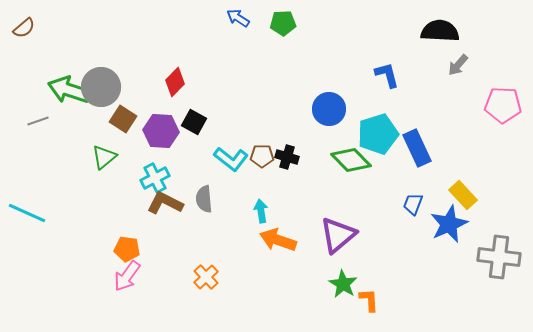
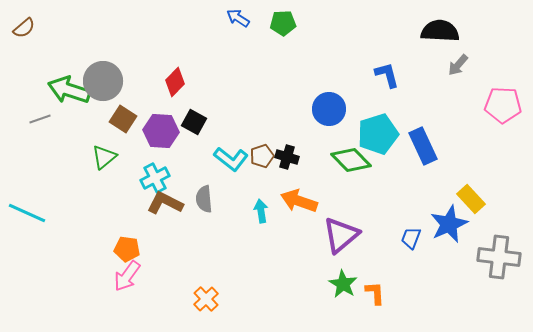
gray circle: moved 2 px right, 6 px up
gray line: moved 2 px right, 2 px up
blue rectangle: moved 6 px right, 2 px up
brown pentagon: rotated 20 degrees counterclockwise
yellow rectangle: moved 8 px right, 4 px down
blue trapezoid: moved 2 px left, 34 px down
purple triangle: moved 3 px right
orange arrow: moved 21 px right, 39 px up
orange cross: moved 22 px down
orange L-shape: moved 6 px right, 7 px up
